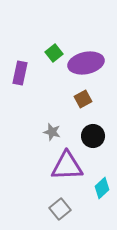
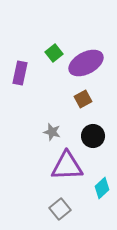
purple ellipse: rotated 16 degrees counterclockwise
